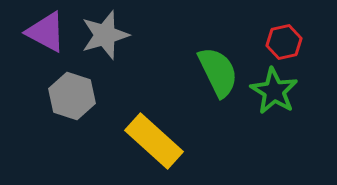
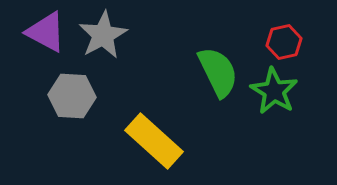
gray star: moved 2 px left; rotated 12 degrees counterclockwise
gray hexagon: rotated 15 degrees counterclockwise
